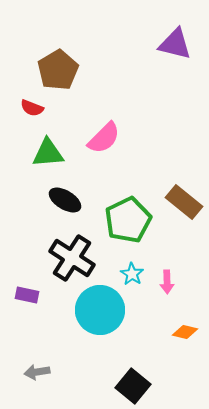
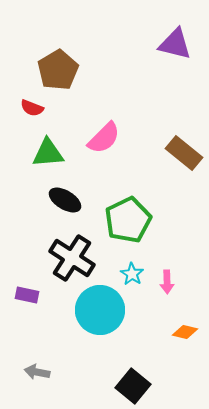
brown rectangle: moved 49 px up
gray arrow: rotated 20 degrees clockwise
